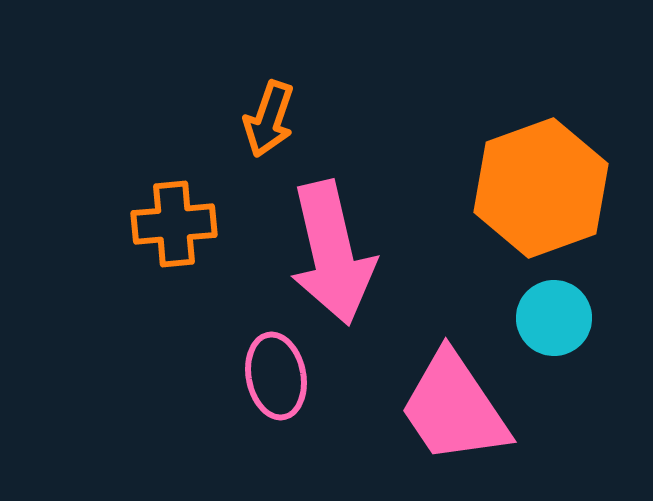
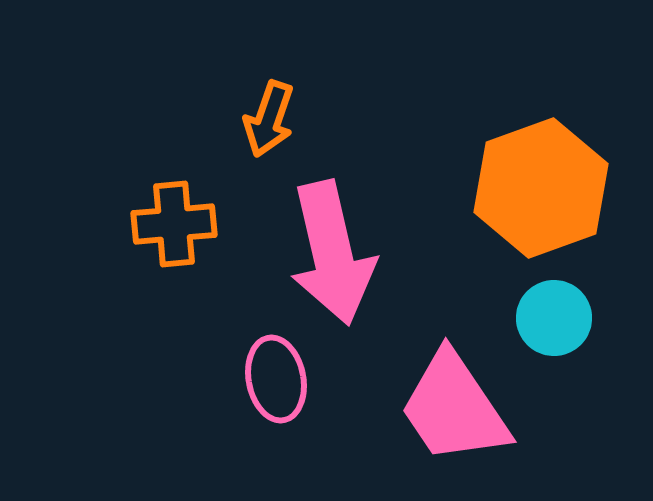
pink ellipse: moved 3 px down
